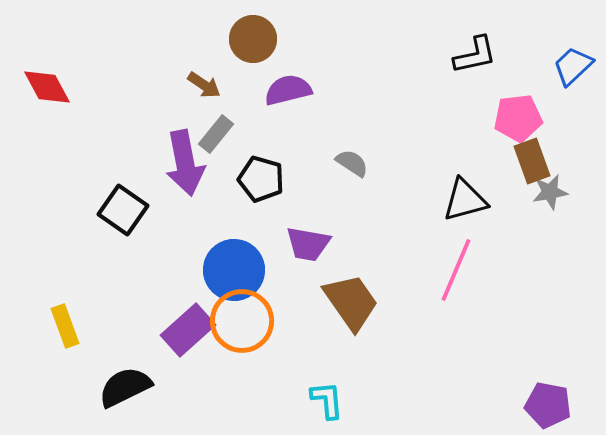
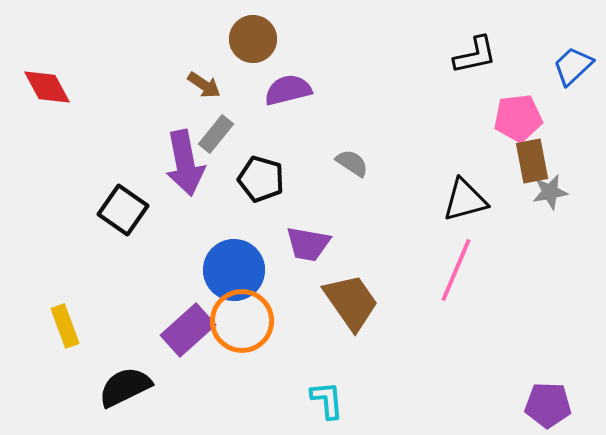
brown rectangle: rotated 9 degrees clockwise
purple pentagon: rotated 9 degrees counterclockwise
